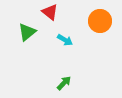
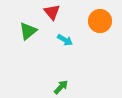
red triangle: moved 2 px right; rotated 12 degrees clockwise
green triangle: moved 1 px right, 1 px up
green arrow: moved 3 px left, 4 px down
